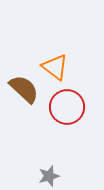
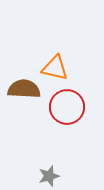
orange triangle: moved 1 px down; rotated 24 degrees counterclockwise
brown semicircle: rotated 40 degrees counterclockwise
